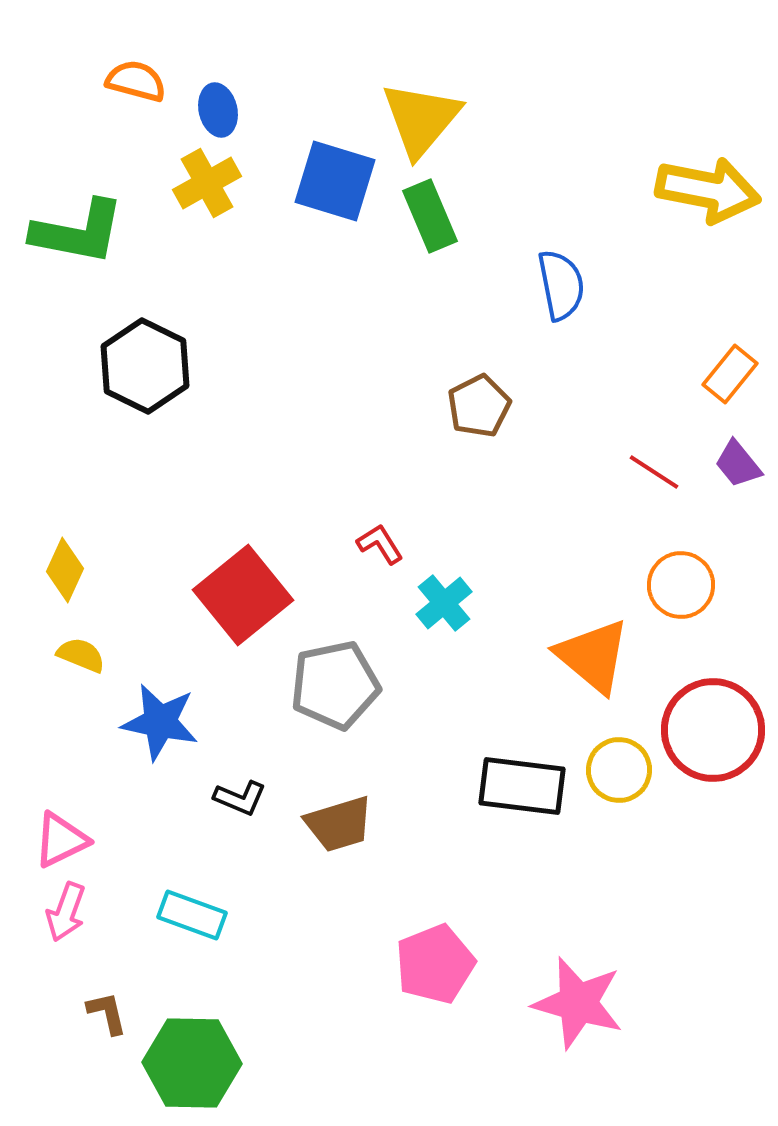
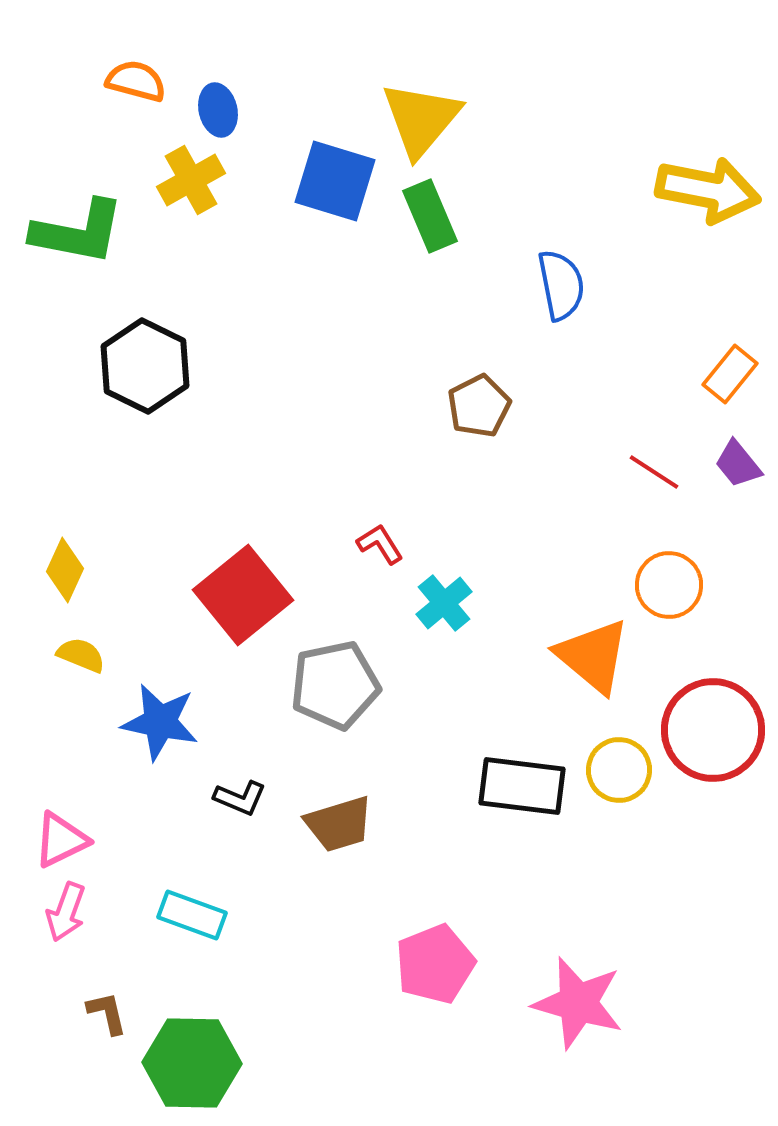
yellow cross: moved 16 px left, 3 px up
orange circle: moved 12 px left
